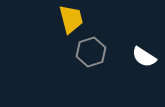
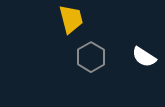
gray hexagon: moved 5 px down; rotated 12 degrees counterclockwise
